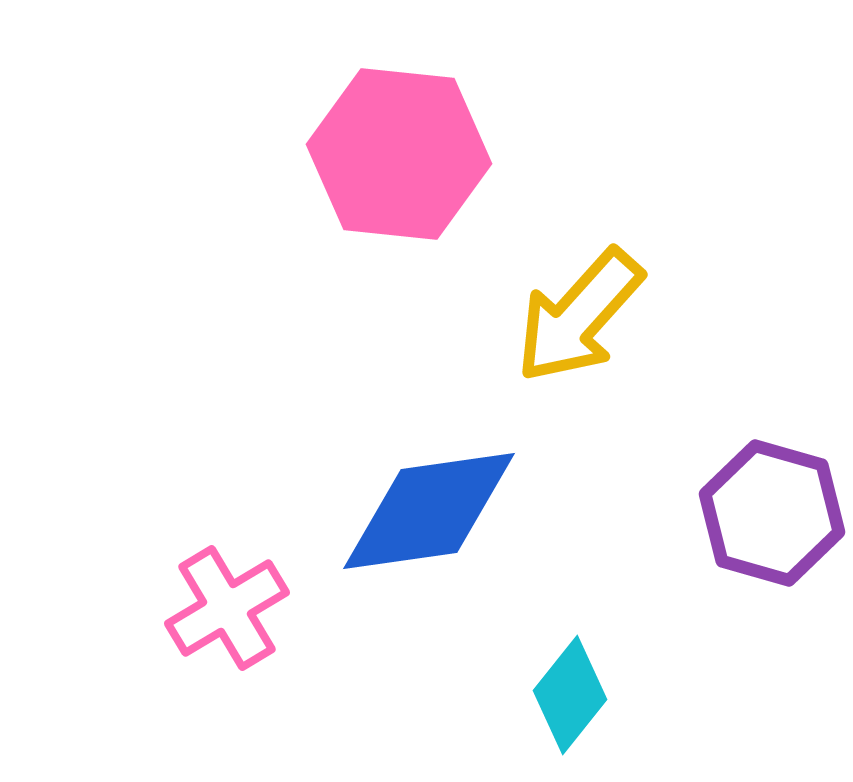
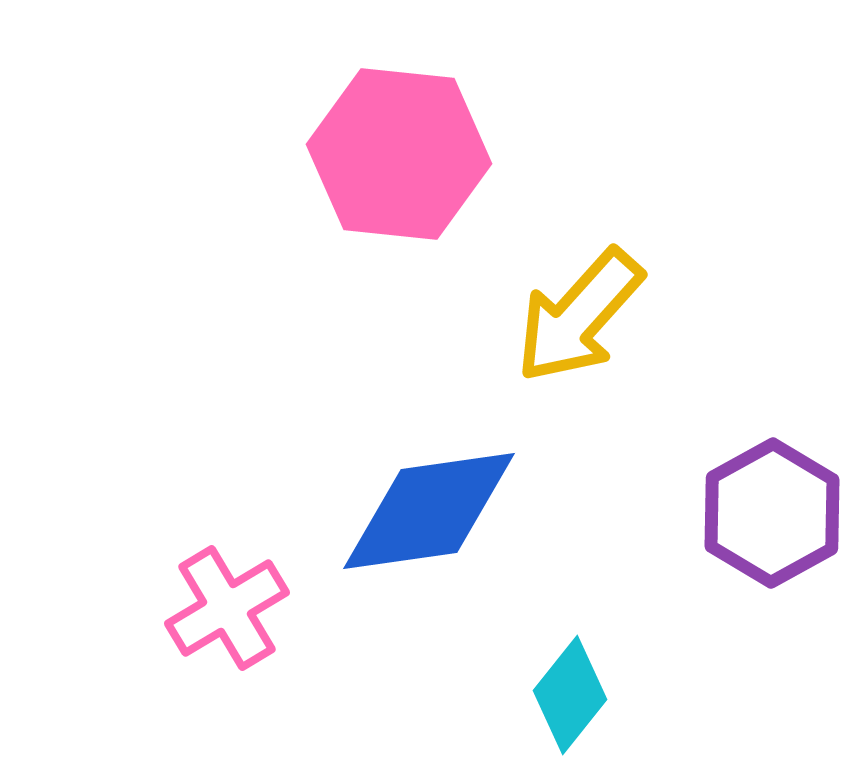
purple hexagon: rotated 15 degrees clockwise
